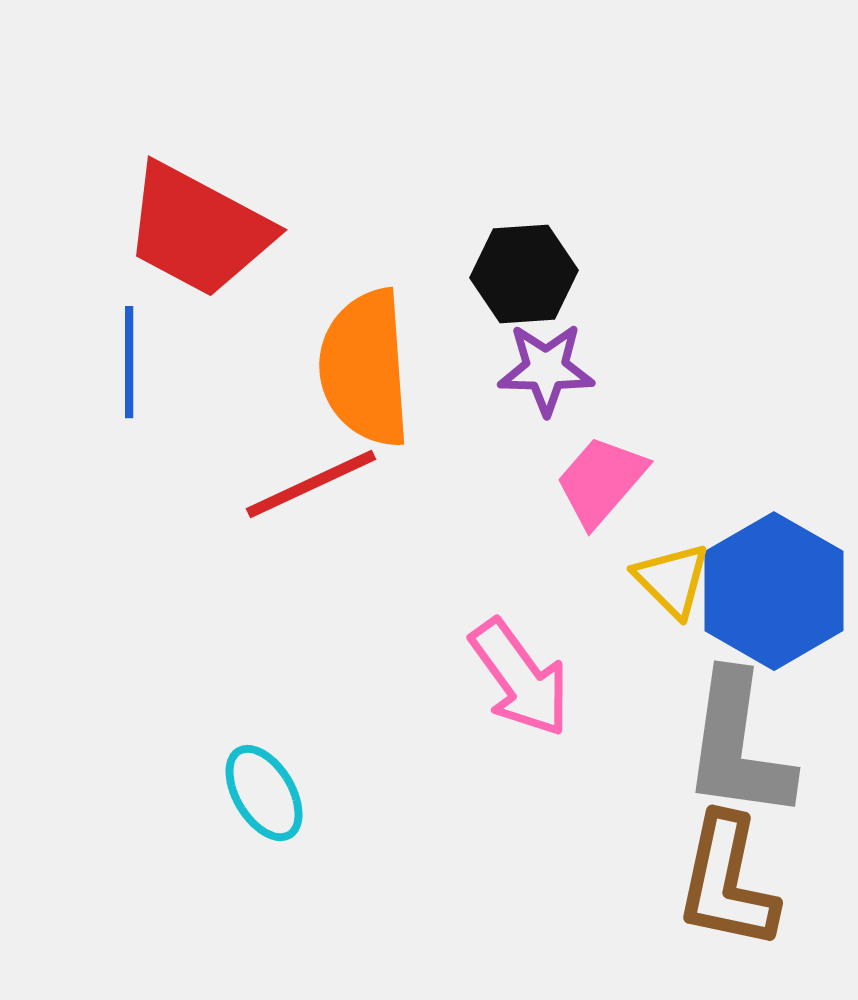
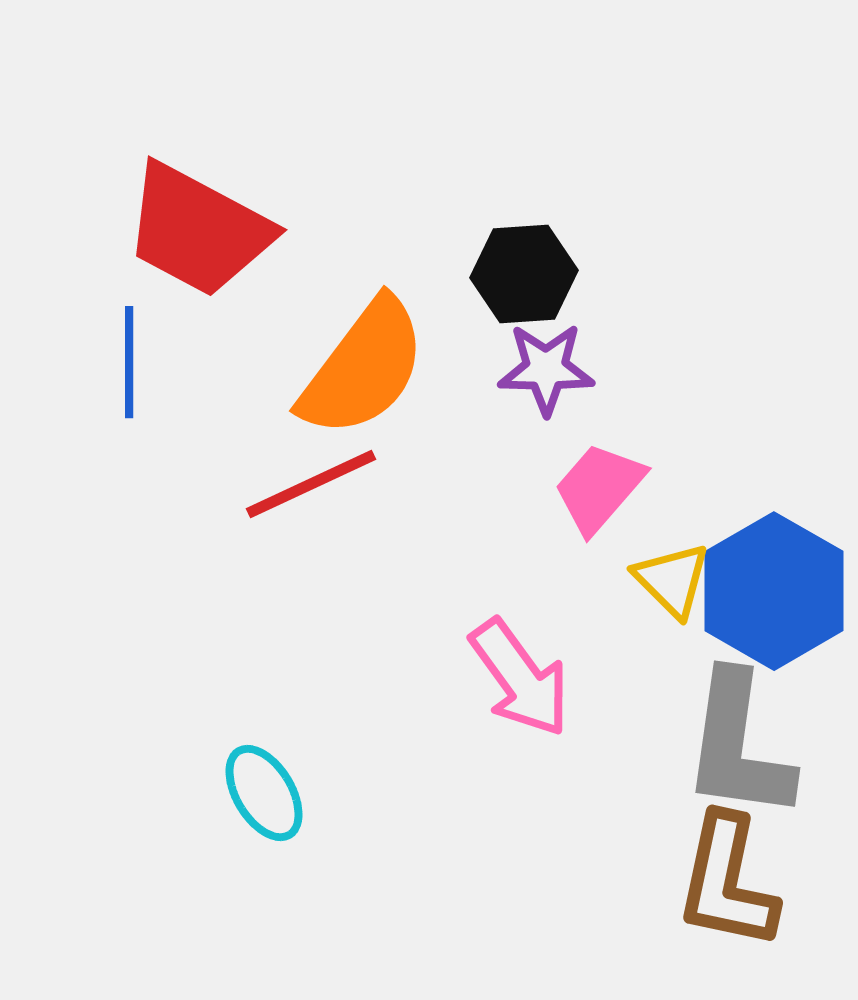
orange semicircle: moved 2 px left; rotated 139 degrees counterclockwise
pink trapezoid: moved 2 px left, 7 px down
